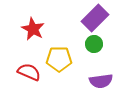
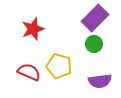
red star: rotated 25 degrees clockwise
yellow pentagon: moved 7 px down; rotated 15 degrees clockwise
purple semicircle: moved 1 px left
